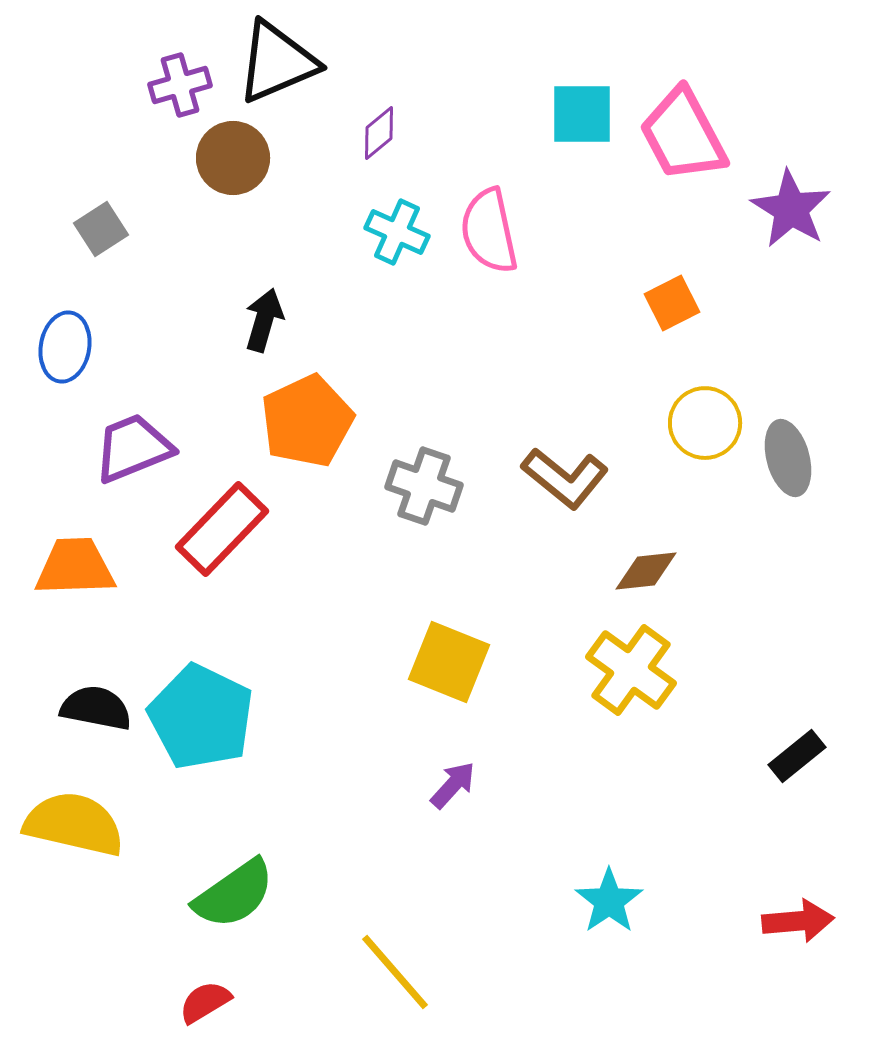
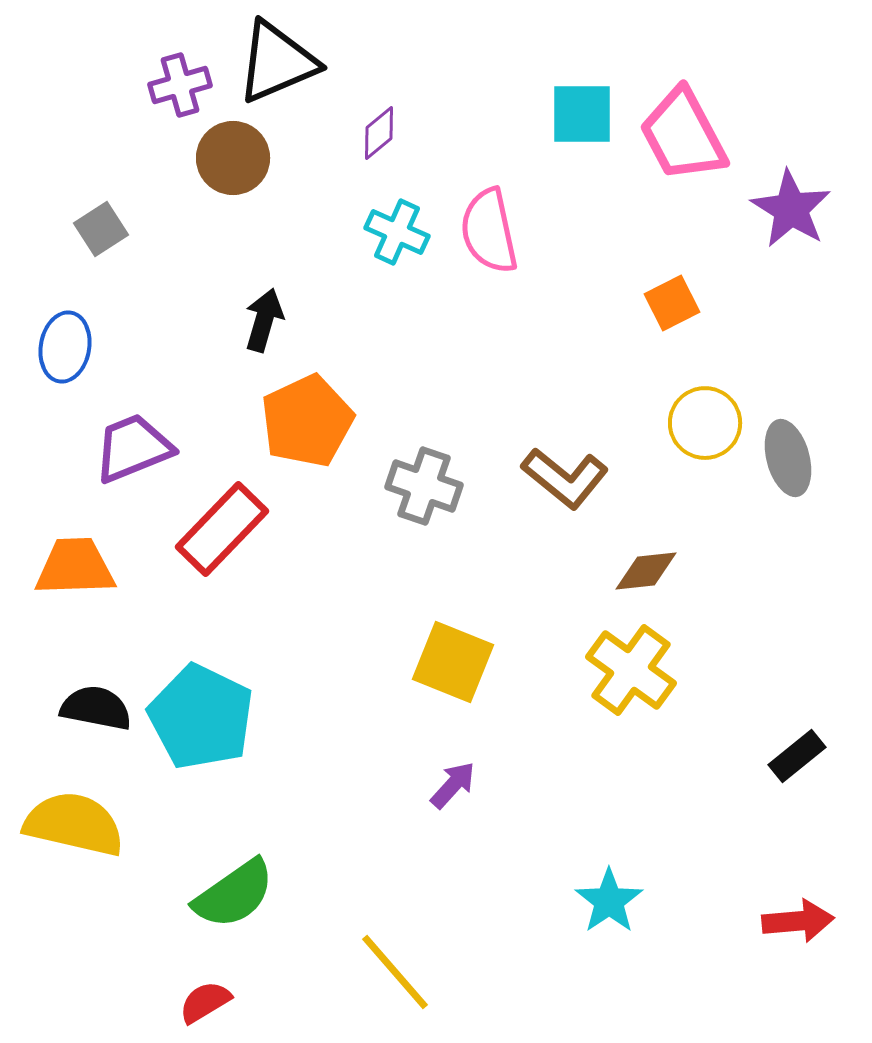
yellow square: moved 4 px right
